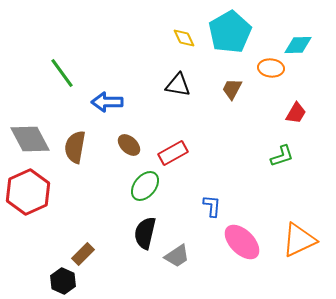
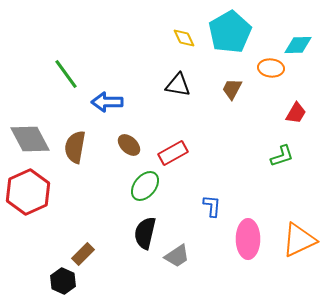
green line: moved 4 px right, 1 px down
pink ellipse: moved 6 px right, 3 px up; rotated 45 degrees clockwise
